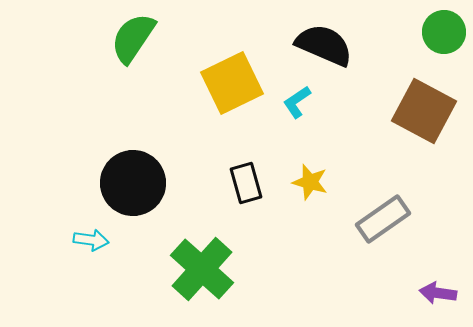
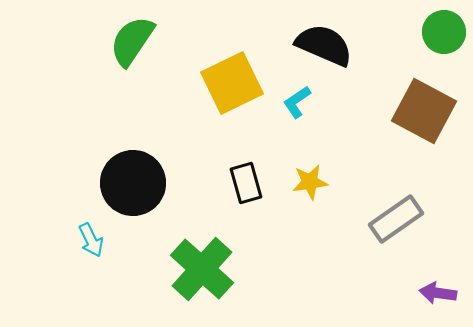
green semicircle: moved 1 px left, 3 px down
yellow star: rotated 24 degrees counterclockwise
gray rectangle: moved 13 px right
cyan arrow: rotated 56 degrees clockwise
